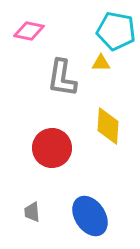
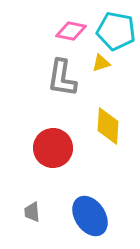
pink diamond: moved 42 px right
yellow triangle: rotated 18 degrees counterclockwise
red circle: moved 1 px right
